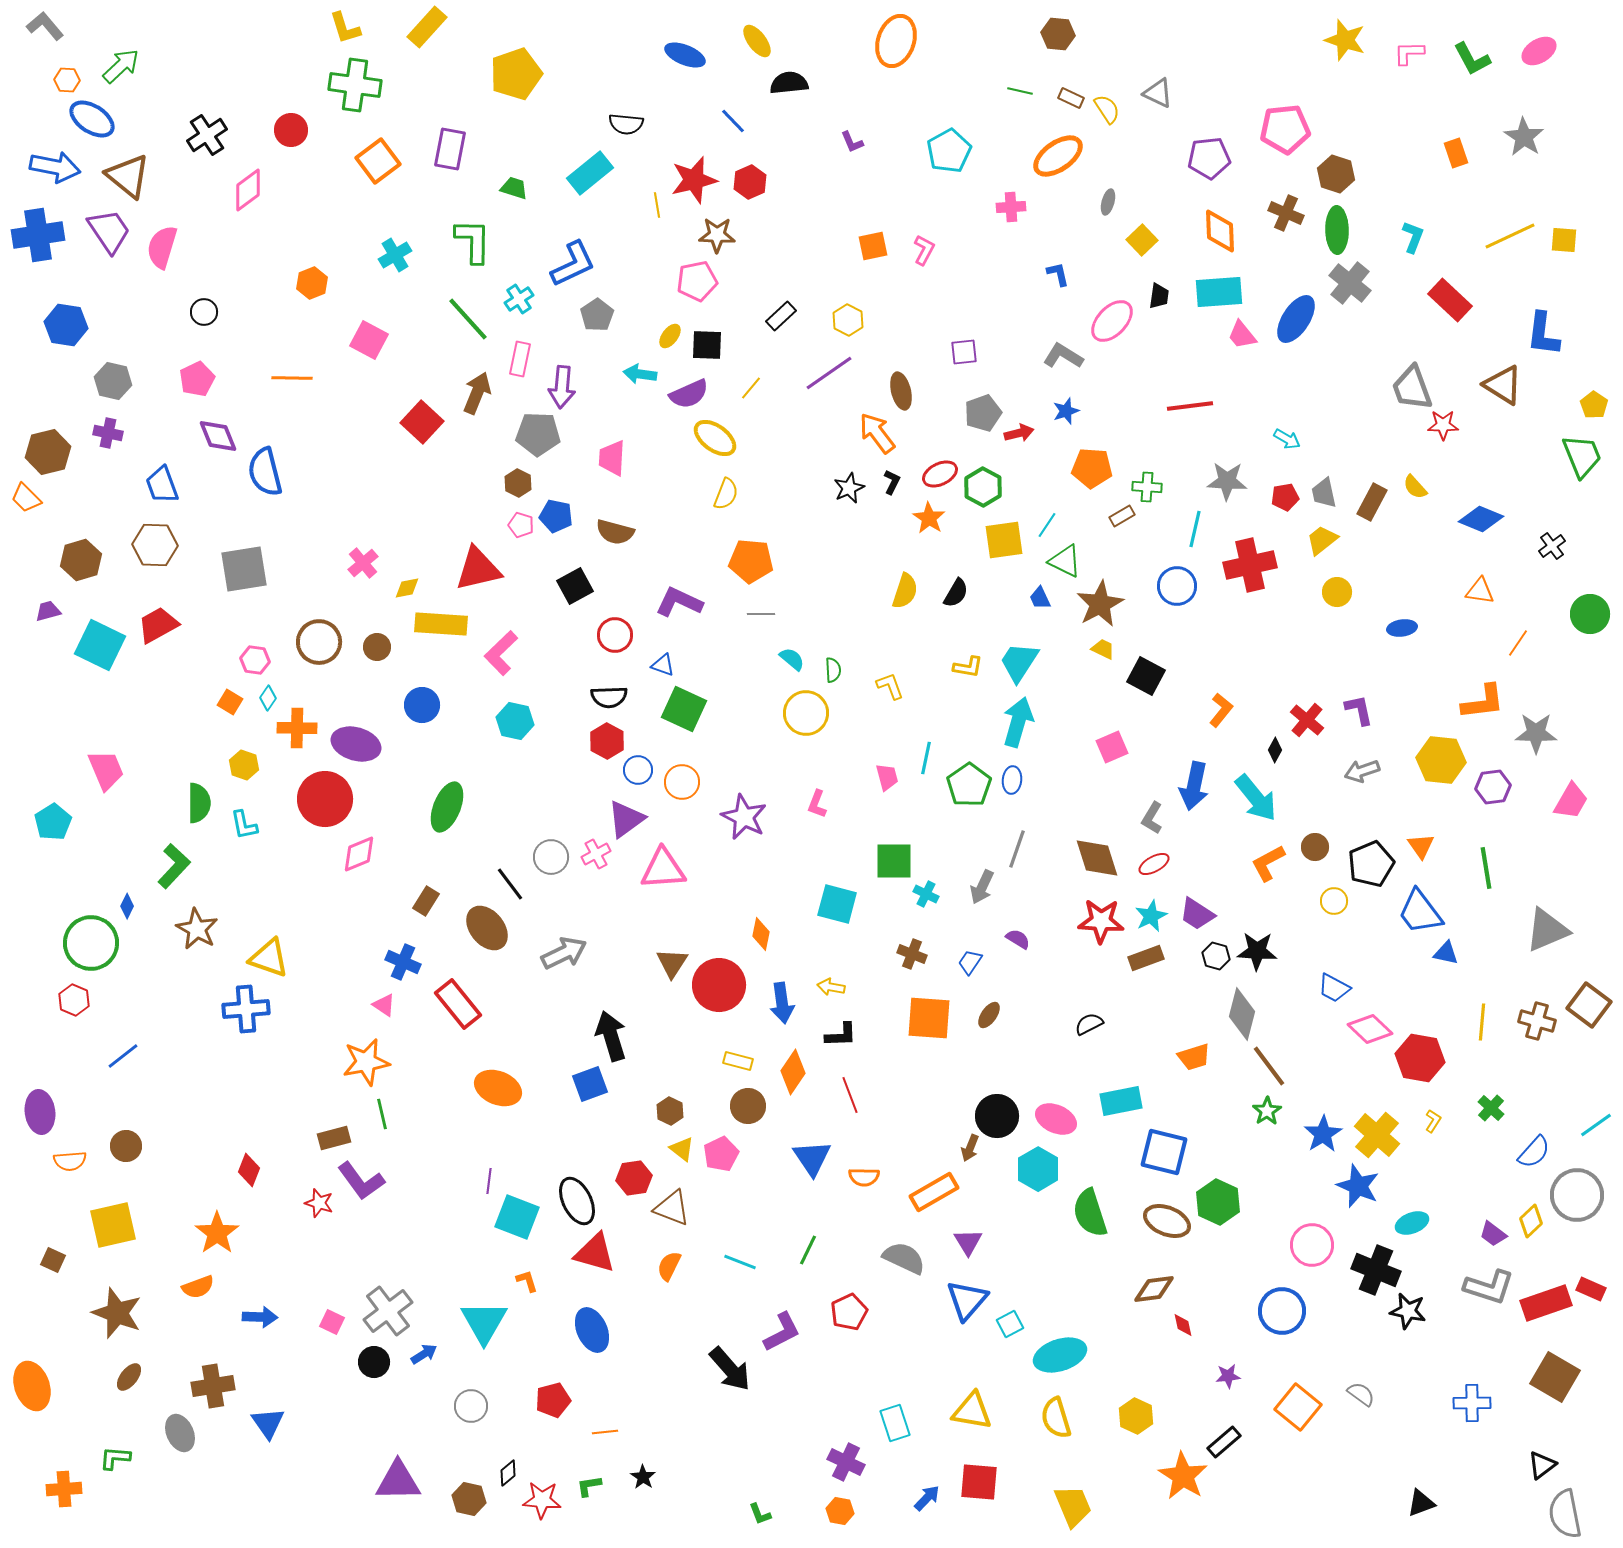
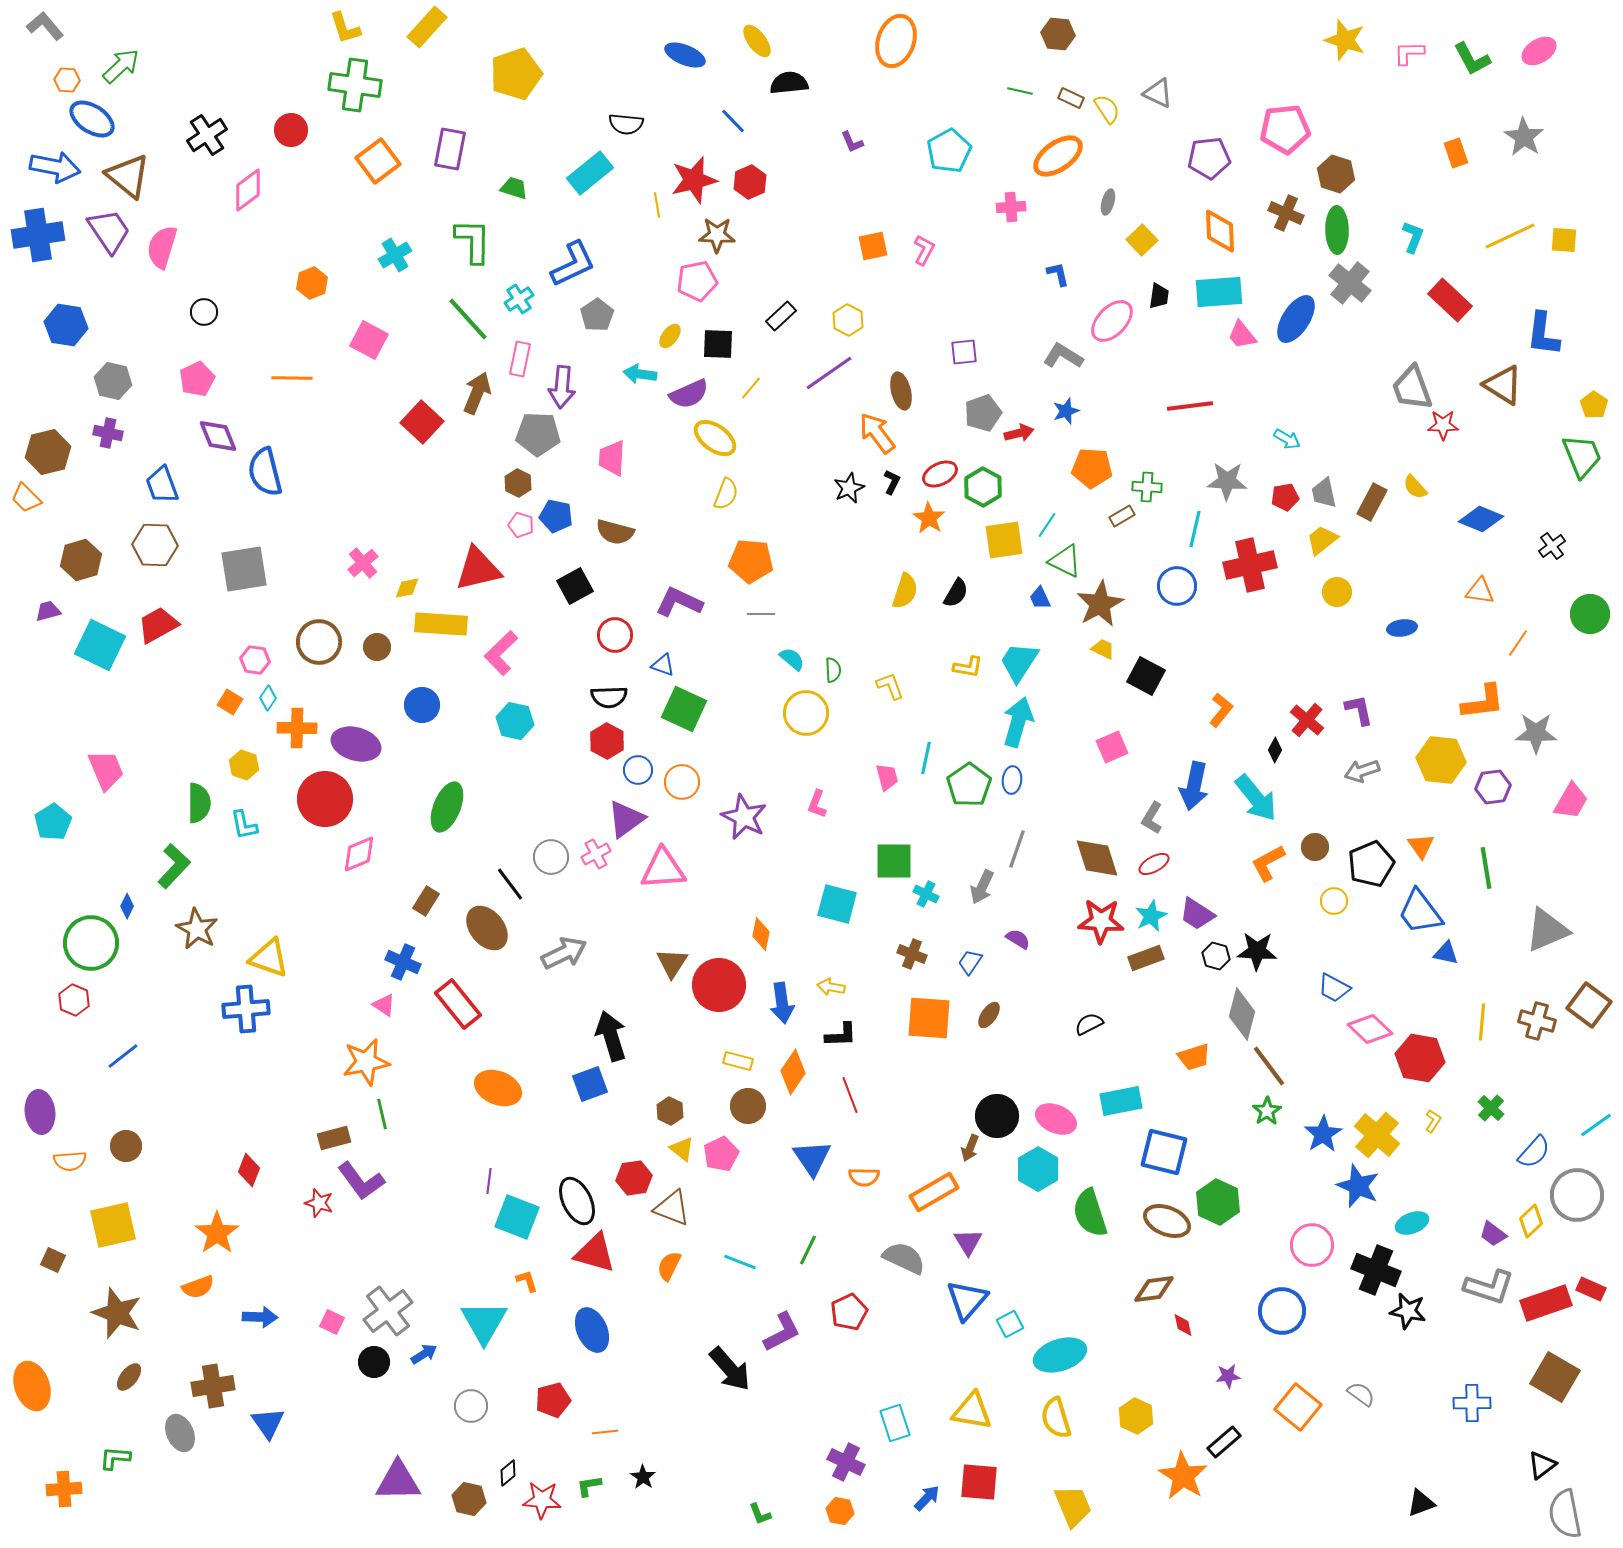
black square at (707, 345): moved 11 px right, 1 px up
